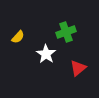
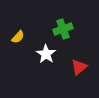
green cross: moved 3 px left, 3 px up
red triangle: moved 1 px right, 1 px up
